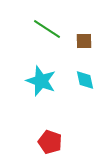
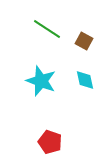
brown square: rotated 30 degrees clockwise
